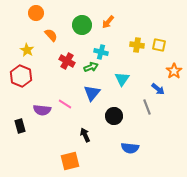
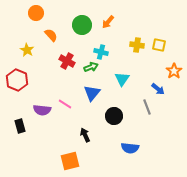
red hexagon: moved 4 px left, 4 px down
